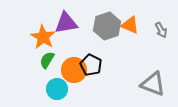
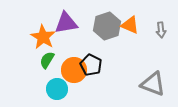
gray arrow: rotated 21 degrees clockwise
